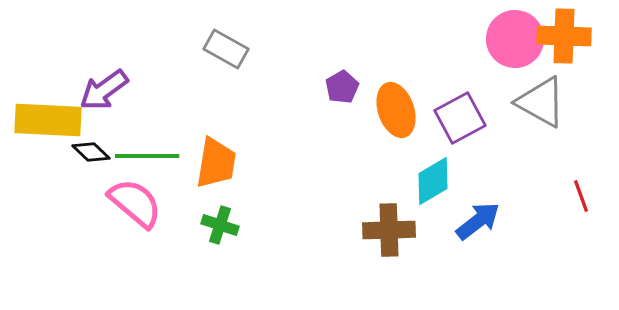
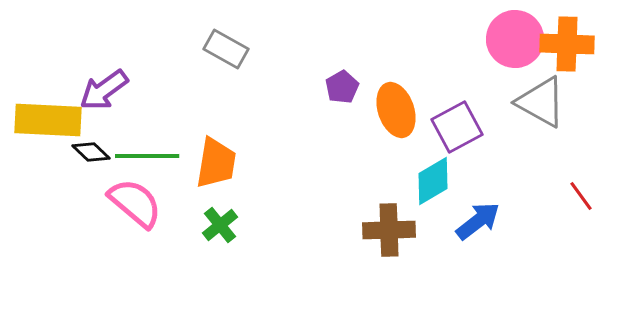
orange cross: moved 3 px right, 8 px down
purple square: moved 3 px left, 9 px down
red line: rotated 16 degrees counterclockwise
green cross: rotated 33 degrees clockwise
